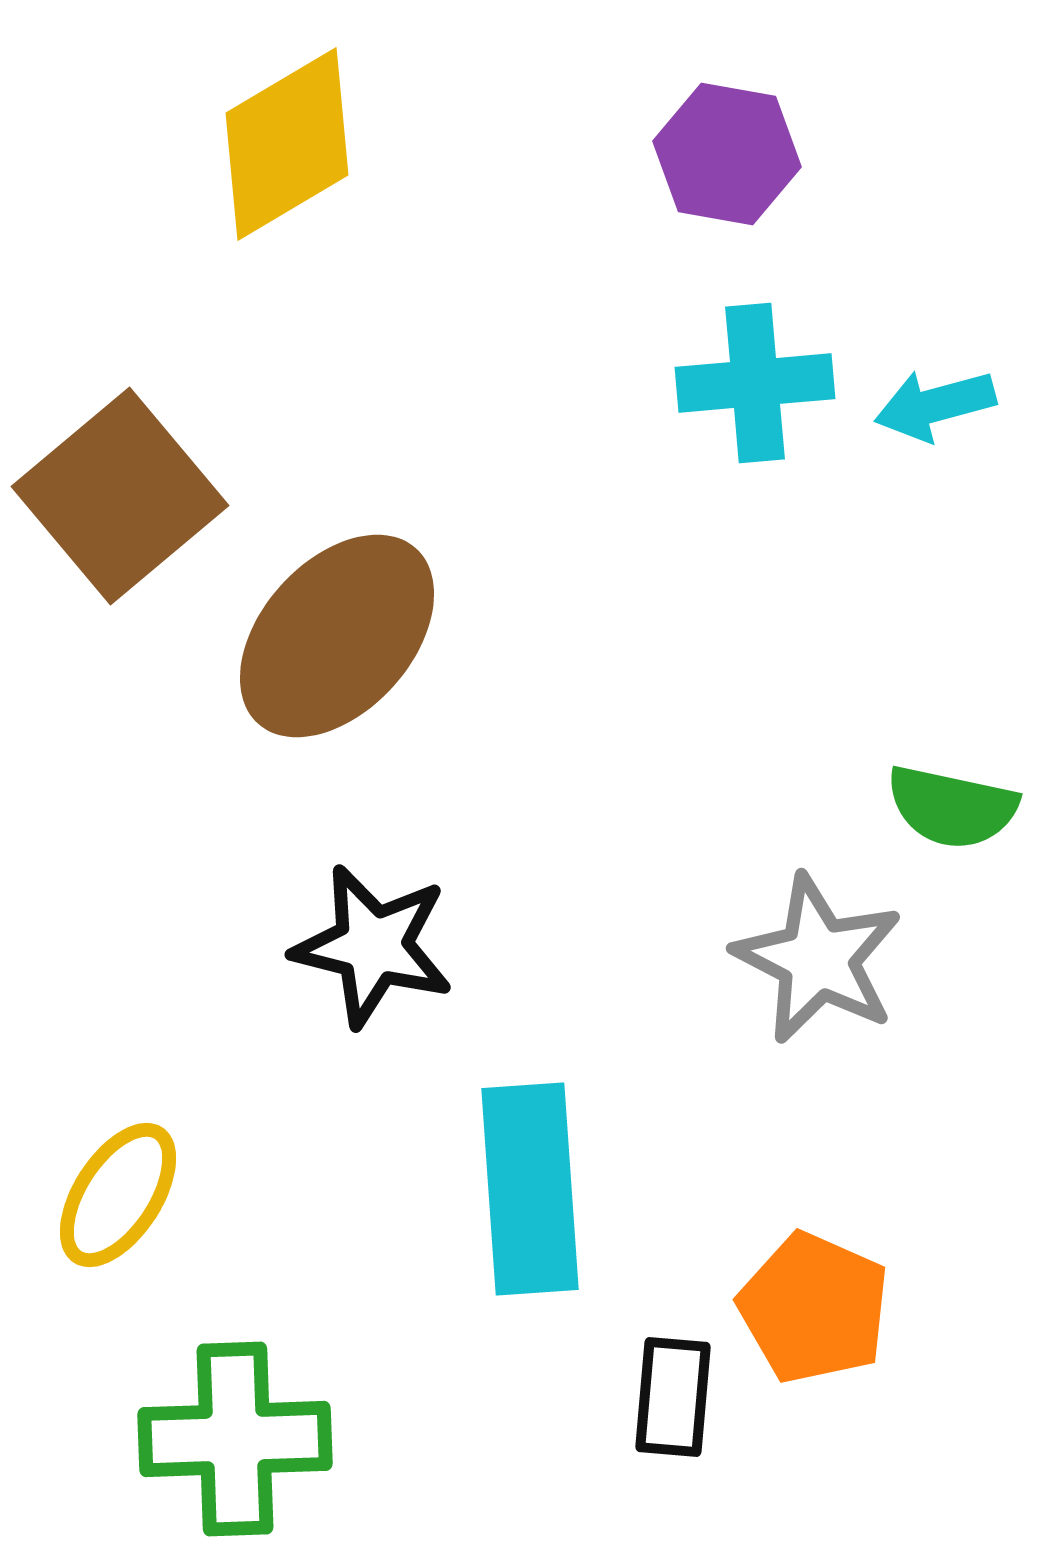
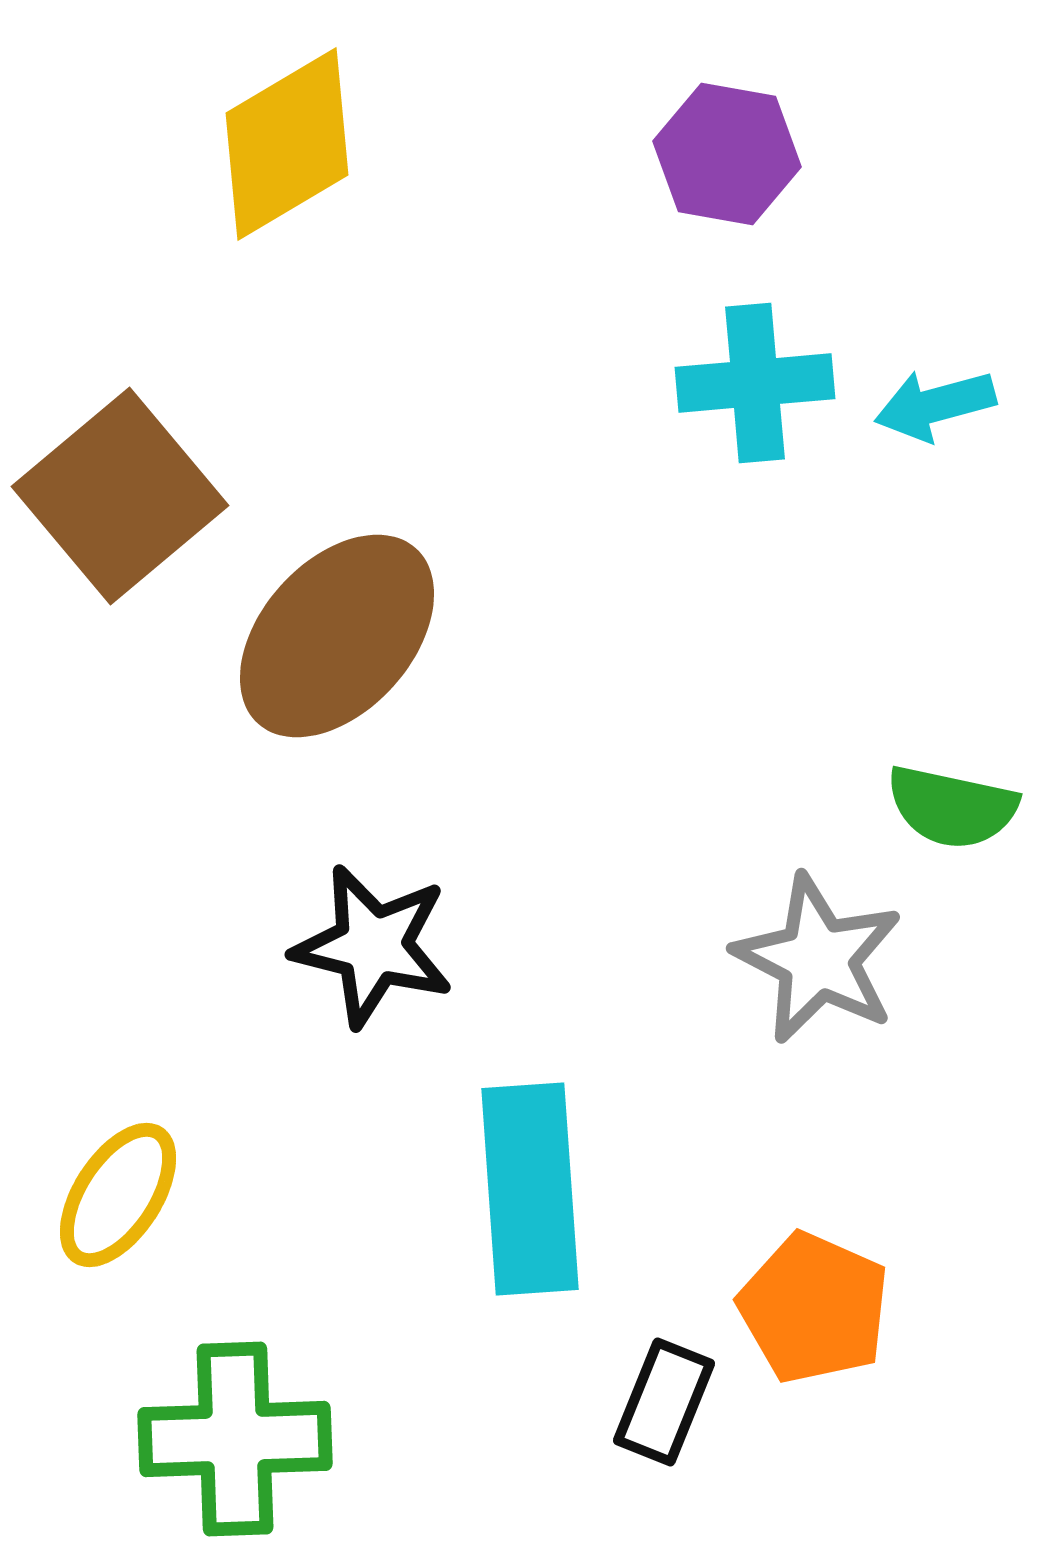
black rectangle: moved 9 px left, 5 px down; rotated 17 degrees clockwise
